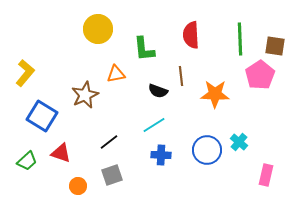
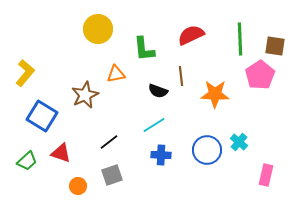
red semicircle: rotated 68 degrees clockwise
